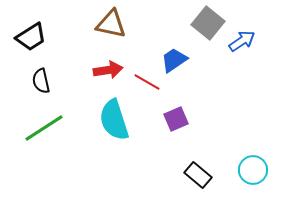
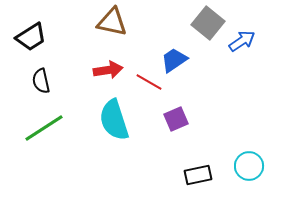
brown triangle: moved 1 px right, 2 px up
red line: moved 2 px right
cyan circle: moved 4 px left, 4 px up
black rectangle: rotated 52 degrees counterclockwise
